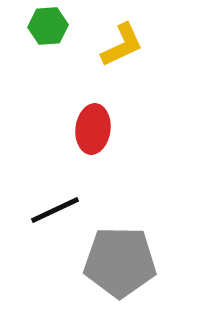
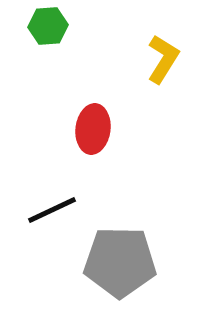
yellow L-shape: moved 41 px right, 14 px down; rotated 33 degrees counterclockwise
black line: moved 3 px left
